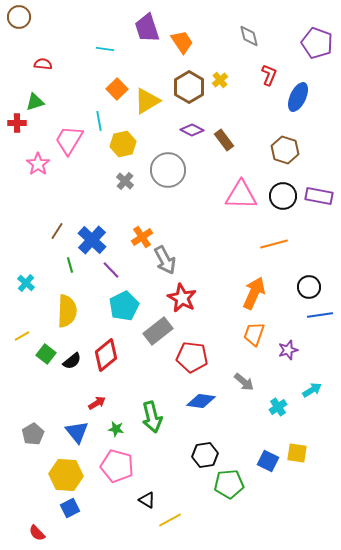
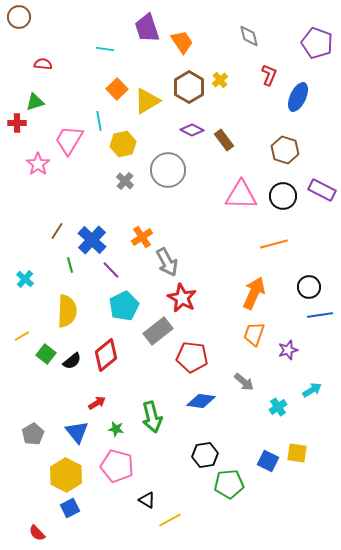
purple rectangle at (319, 196): moved 3 px right, 6 px up; rotated 16 degrees clockwise
gray arrow at (165, 260): moved 2 px right, 2 px down
cyan cross at (26, 283): moved 1 px left, 4 px up
yellow hexagon at (66, 475): rotated 24 degrees clockwise
